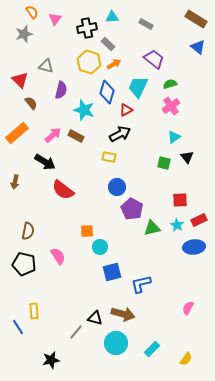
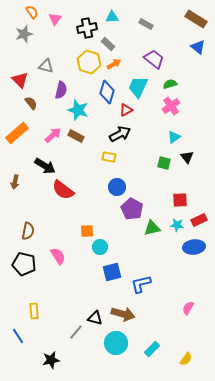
cyan star at (84, 110): moved 6 px left
black arrow at (45, 162): moved 4 px down
cyan star at (177, 225): rotated 24 degrees counterclockwise
blue line at (18, 327): moved 9 px down
